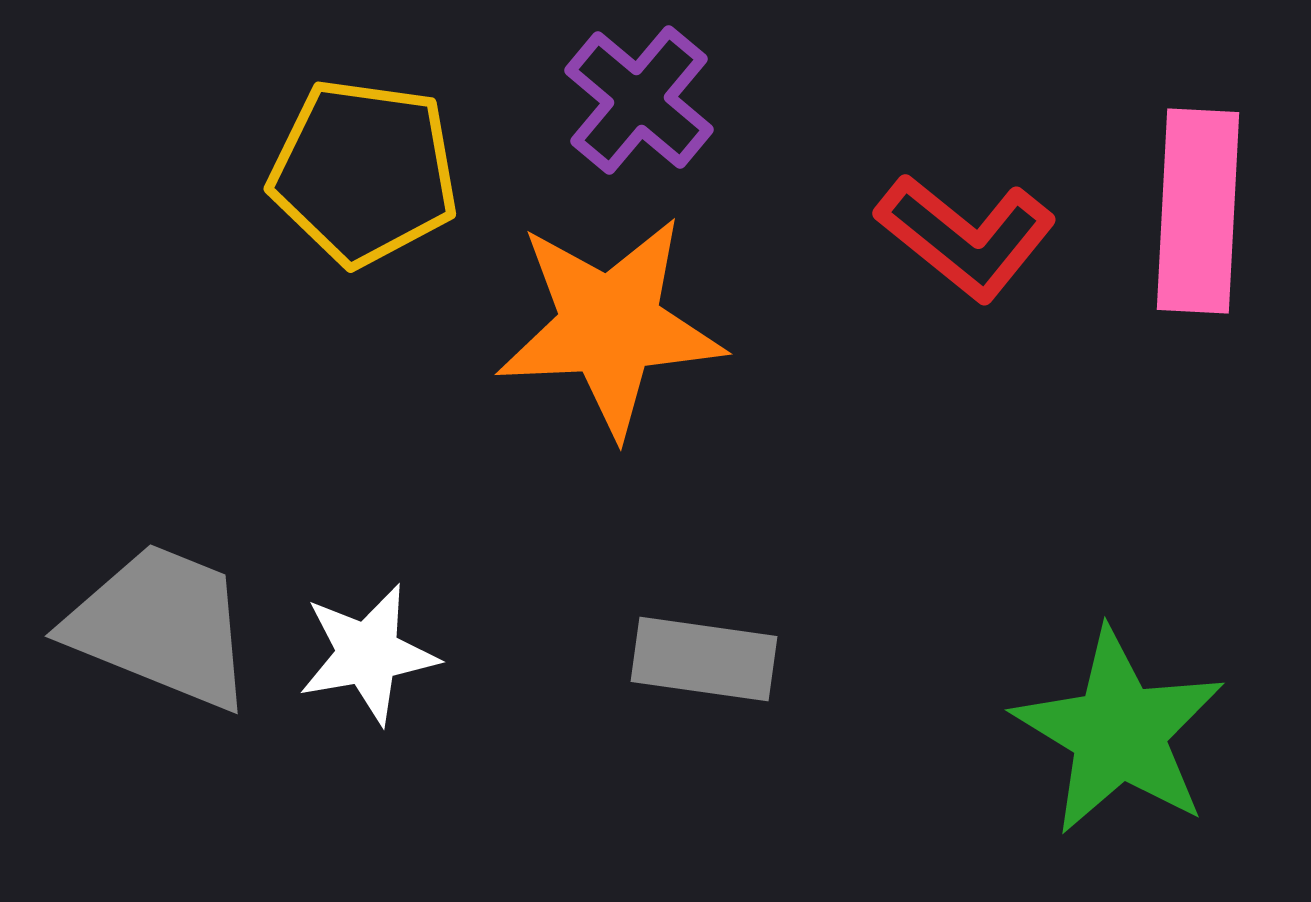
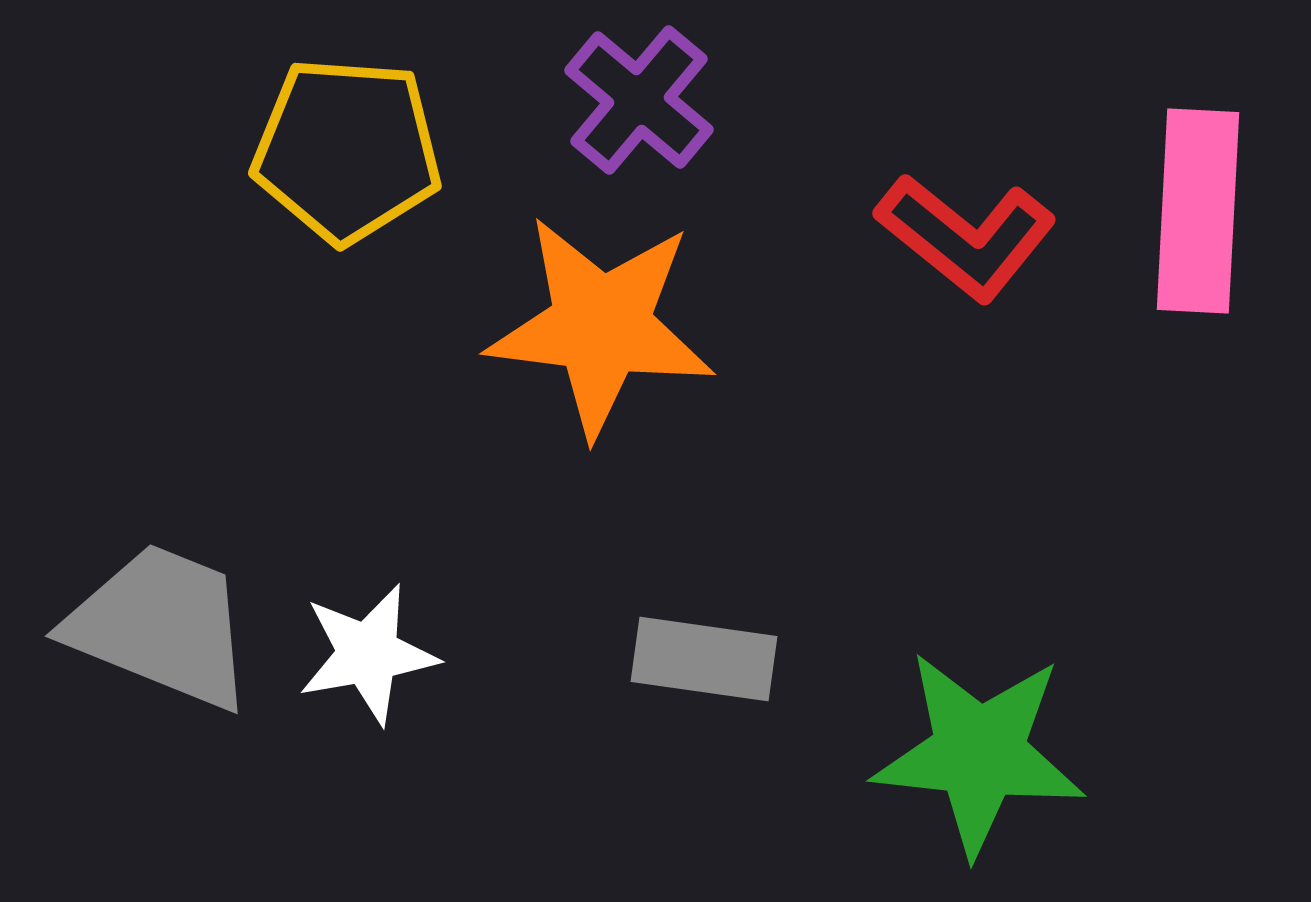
yellow pentagon: moved 17 px left, 22 px up; rotated 4 degrees counterclockwise
orange star: moved 9 px left; rotated 10 degrees clockwise
green star: moved 140 px left, 21 px down; rotated 25 degrees counterclockwise
